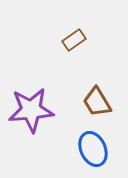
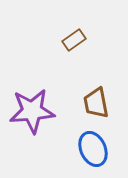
brown trapezoid: moved 1 px left, 1 px down; rotated 20 degrees clockwise
purple star: moved 1 px right, 1 px down
